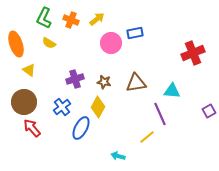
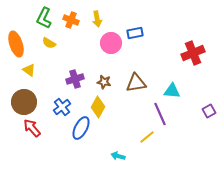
yellow arrow: rotated 119 degrees clockwise
